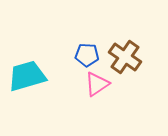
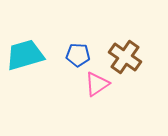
blue pentagon: moved 9 px left
cyan trapezoid: moved 2 px left, 21 px up
